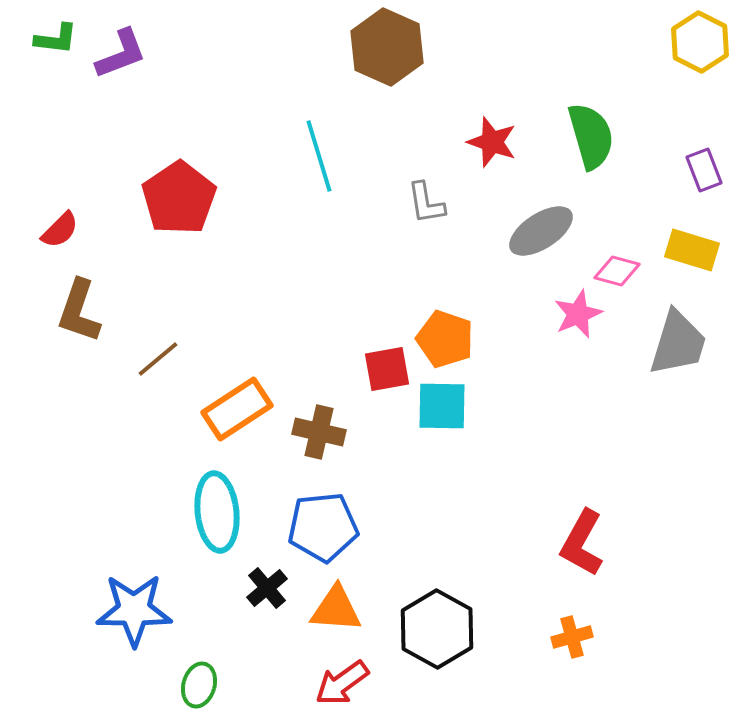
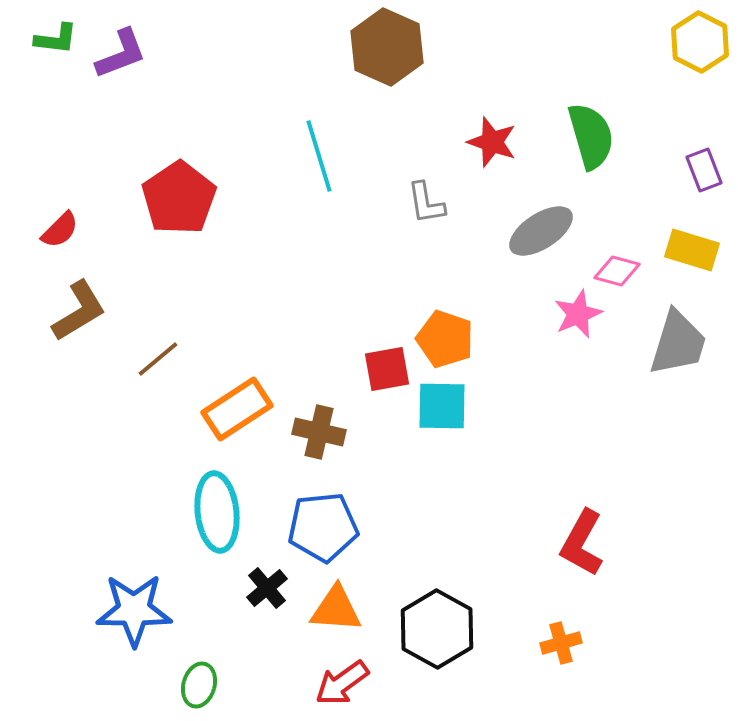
brown L-shape: rotated 140 degrees counterclockwise
orange cross: moved 11 px left, 6 px down
